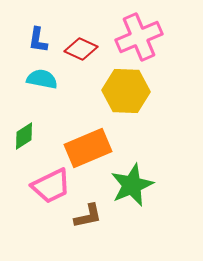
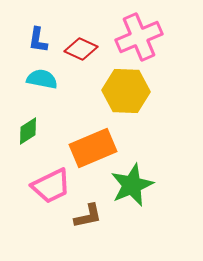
green diamond: moved 4 px right, 5 px up
orange rectangle: moved 5 px right
